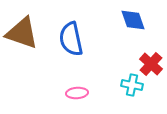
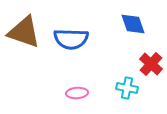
blue diamond: moved 4 px down
brown triangle: moved 2 px right, 1 px up
blue semicircle: rotated 76 degrees counterclockwise
cyan cross: moved 5 px left, 3 px down
